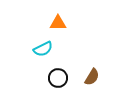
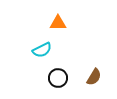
cyan semicircle: moved 1 px left, 1 px down
brown semicircle: moved 2 px right
